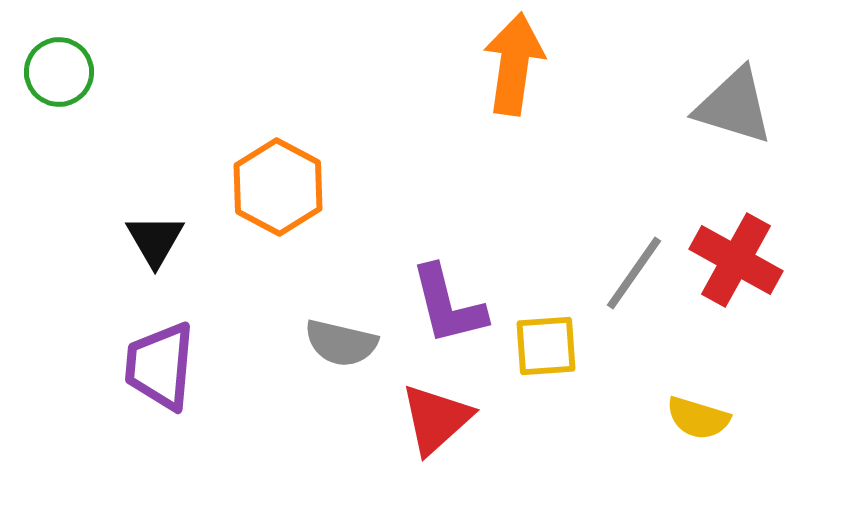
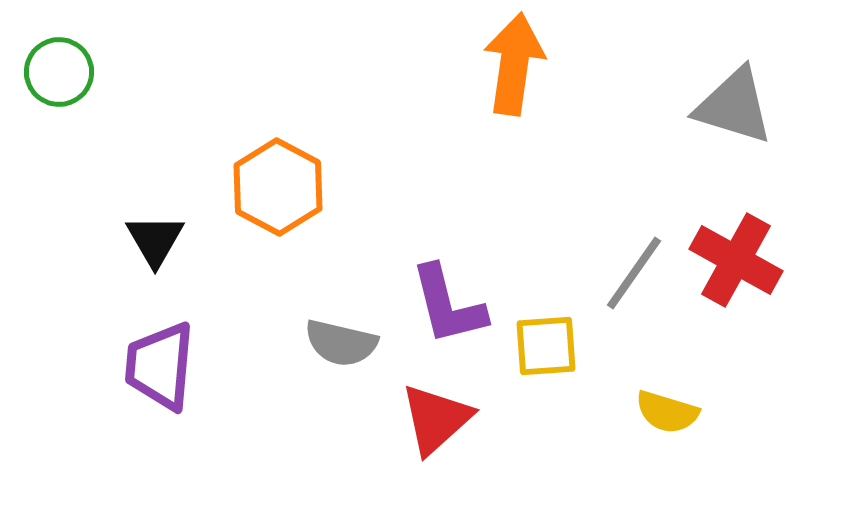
yellow semicircle: moved 31 px left, 6 px up
